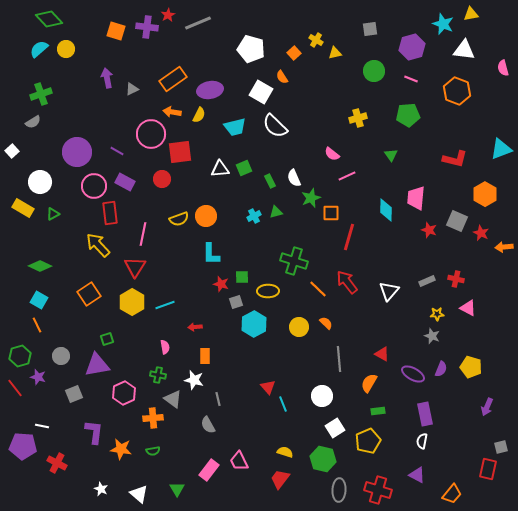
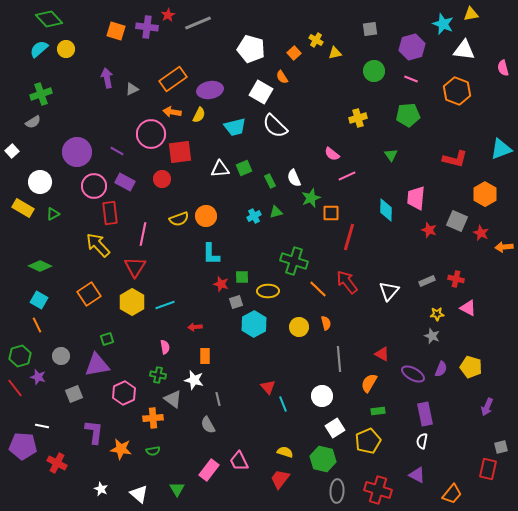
orange semicircle at (326, 323): rotated 32 degrees clockwise
gray ellipse at (339, 490): moved 2 px left, 1 px down
